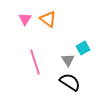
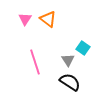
cyan square: rotated 24 degrees counterclockwise
